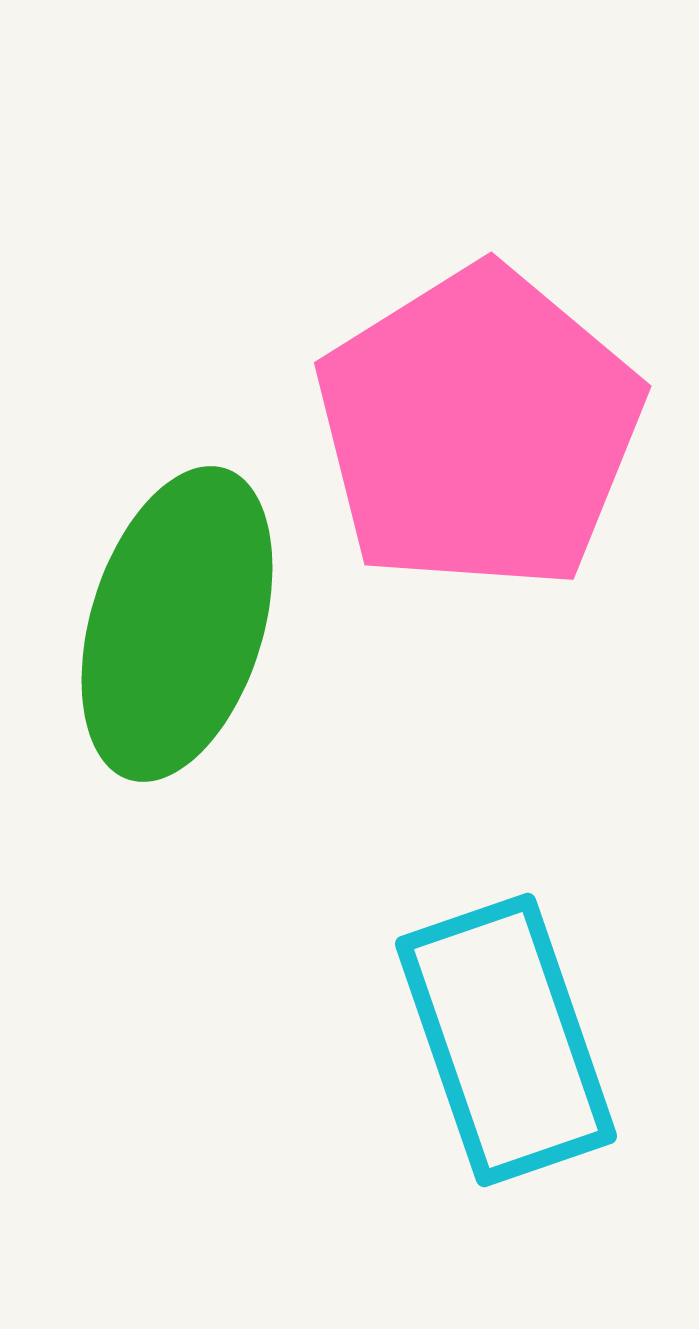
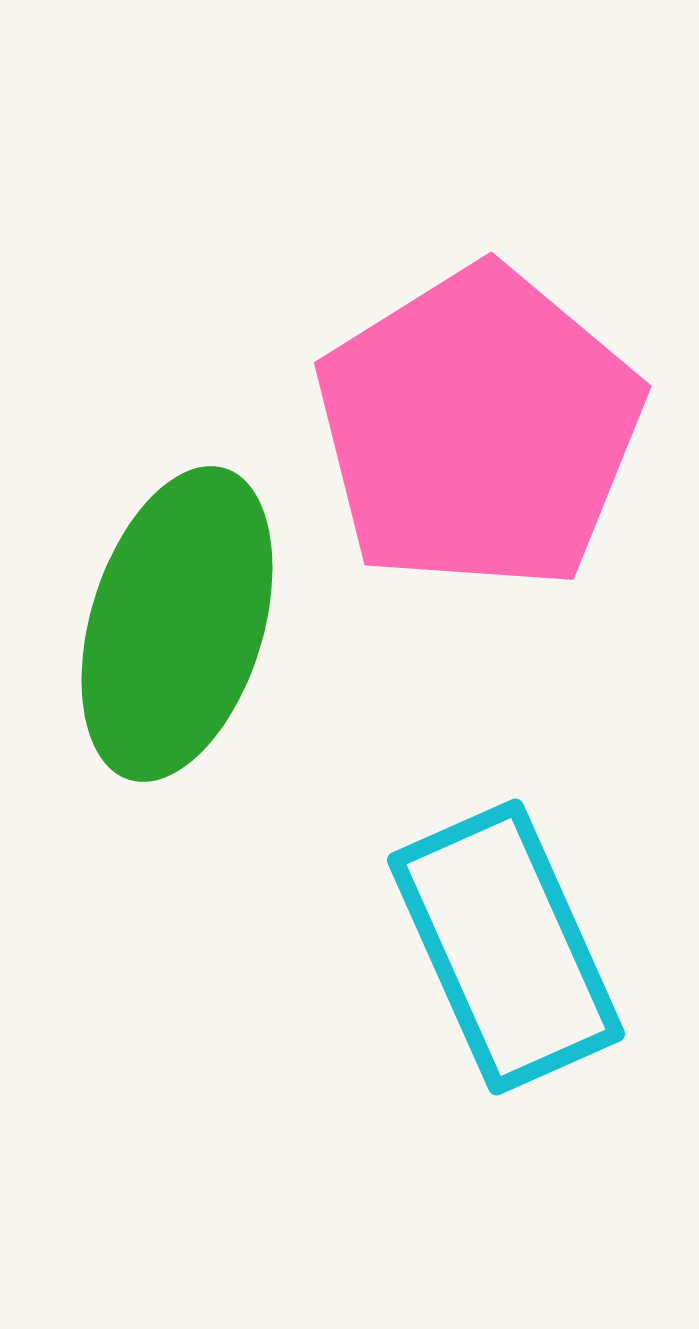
cyan rectangle: moved 93 px up; rotated 5 degrees counterclockwise
